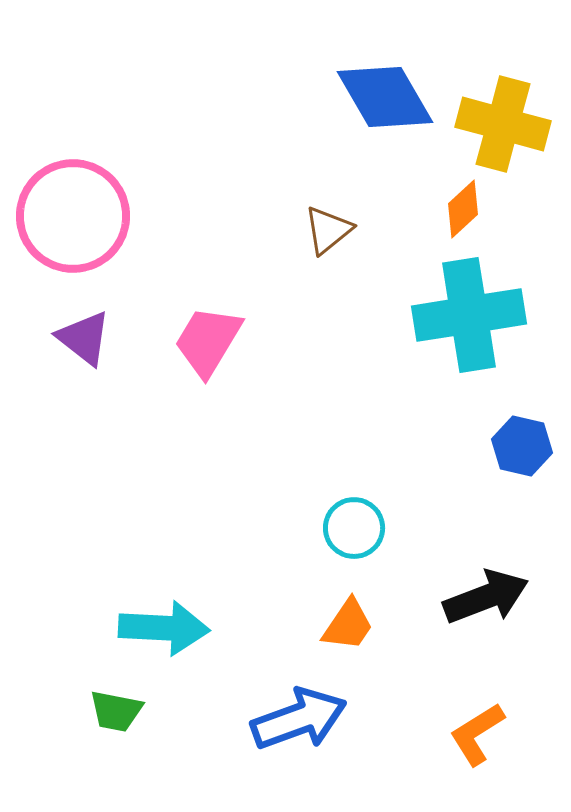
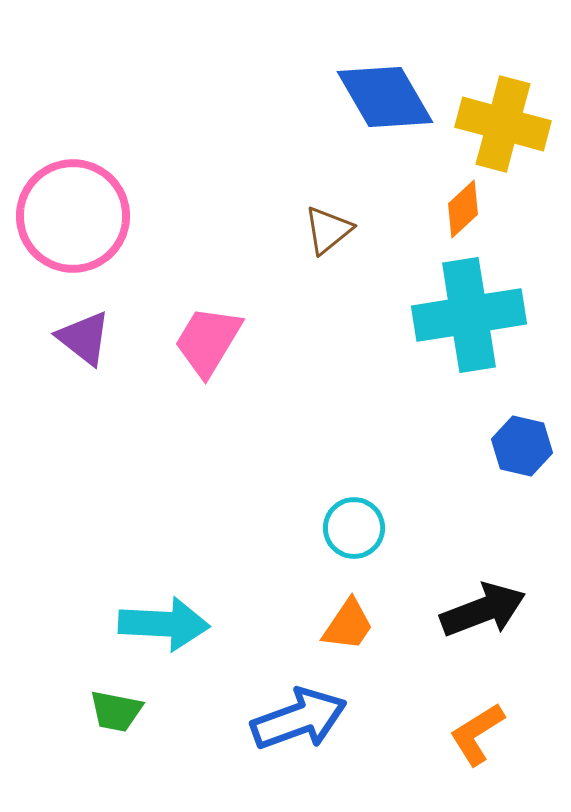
black arrow: moved 3 px left, 13 px down
cyan arrow: moved 4 px up
